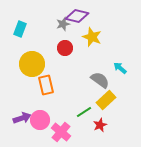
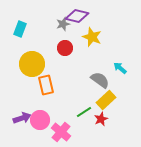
red star: moved 1 px right, 6 px up
